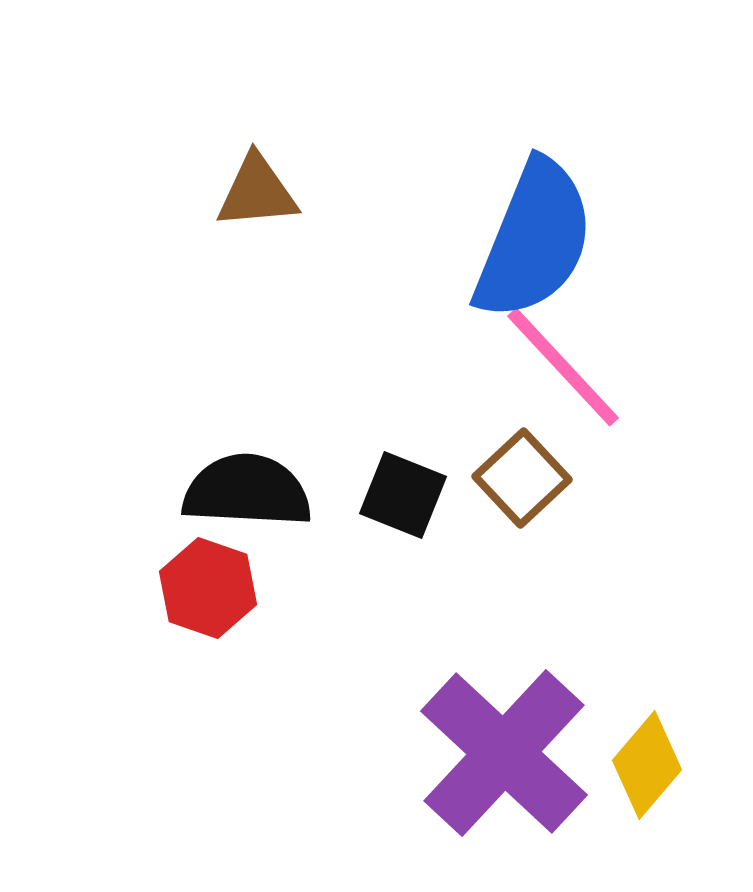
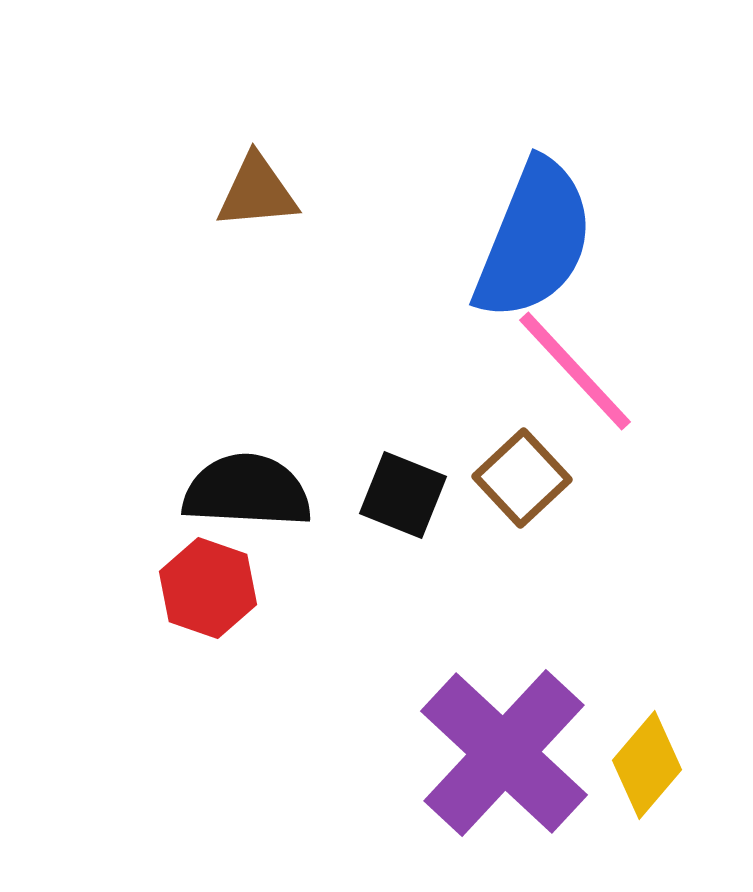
pink line: moved 12 px right, 4 px down
